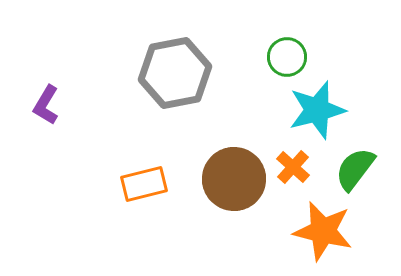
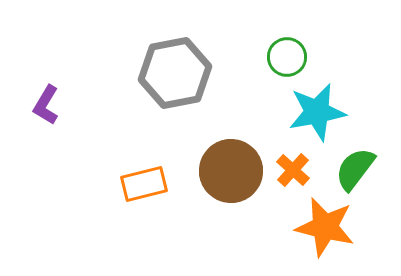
cyan star: moved 2 px down; rotated 4 degrees clockwise
orange cross: moved 3 px down
brown circle: moved 3 px left, 8 px up
orange star: moved 2 px right, 4 px up
